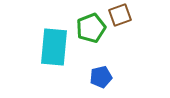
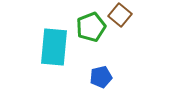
brown square: rotated 30 degrees counterclockwise
green pentagon: moved 1 px up
